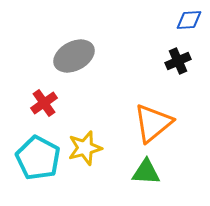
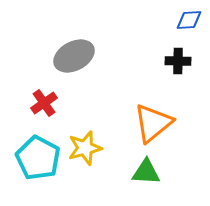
black cross: rotated 25 degrees clockwise
